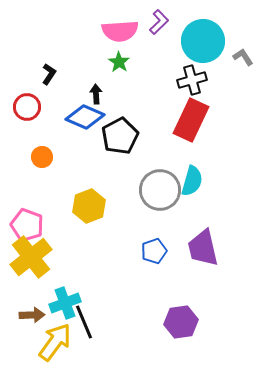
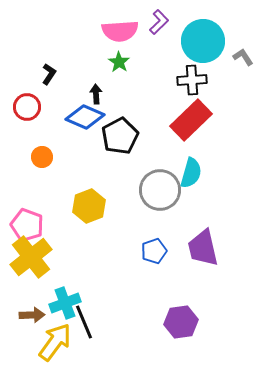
black cross: rotated 12 degrees clockwise
red rectangle: rotated 21 degrees clockwise
cyan semicircle: moved 1 px left, 8 px up
